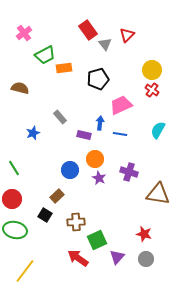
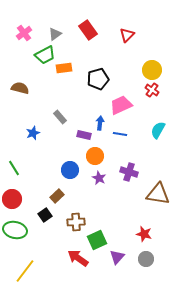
gray triangle: moved 50 px left, 10 px up; rotated 32 degrees clockwise
orange circle: moved 3 px up
black square: rotated 24 degrees clockwise
